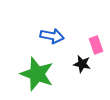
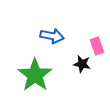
pink rectangle: moved 1 px right, 1 px down
green star: moved 2 px left, 1 px down; rotated 16 degrees clockwise
